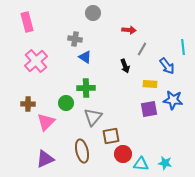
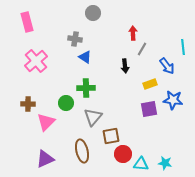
red arrow: moved 4 px right, 3 px down; rotated 96 degrees counterclockwise
black arrow: rotated 16 degrees clockwise
yellow rectangle: rotated 24 degrees counterclockwise
